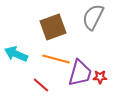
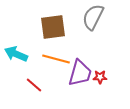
brown square: rotated 12 degrees clockwise
red line: moved 7 px left
